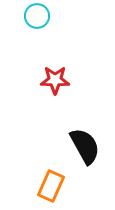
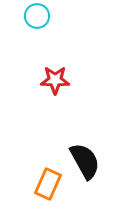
black semicircle: moved 15 px down
orange rectangle: moved 3 px left, 2 px up
